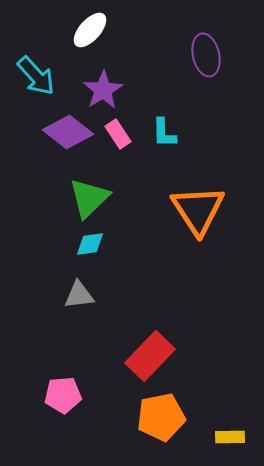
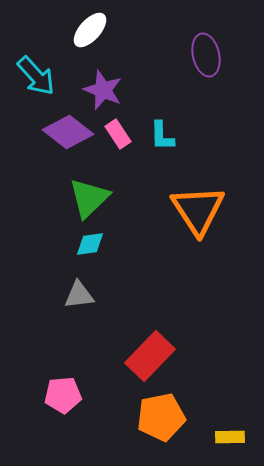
purple star: rotated 18 degrees counterclockwise
cyan L-shape: moved 2 px left, 3 px down
